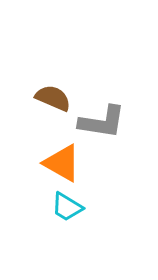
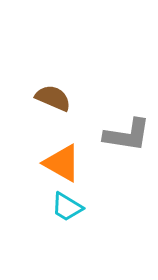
gray L-shape: moved 25 px right, 13 px down
